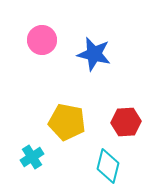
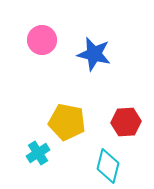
cyan cross: moved 6 px right, 4 px up
